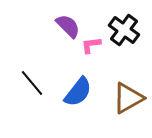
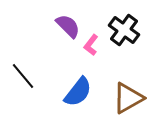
pink L-shape: rotated 45 degrees counterclockwise
black line: moved 9 px left, 7 px up
